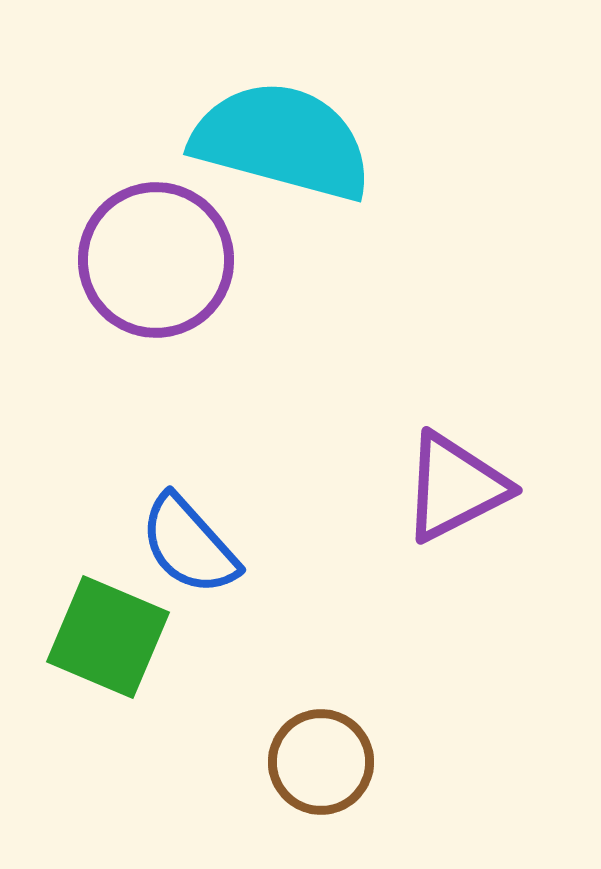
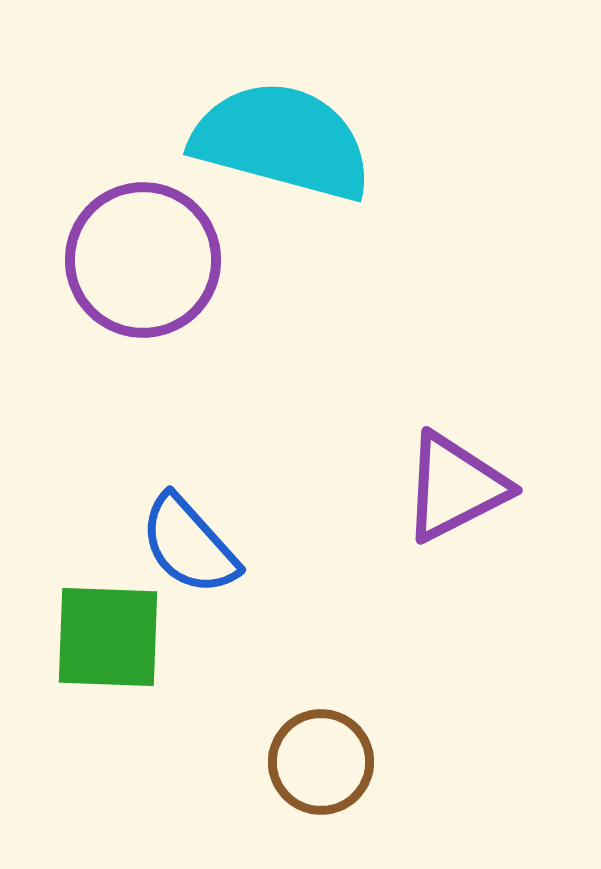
purple circle: moved 13 px left
green square: rotated 21 degrees counterclockwise
